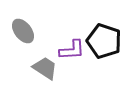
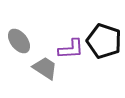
gray ellipse: moved 4 px left, 10 px down
purple L-shape: moved 1 px left, 1 px up
